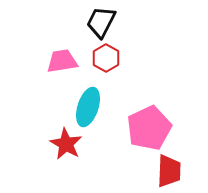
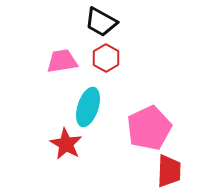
black trapezoid: rotated 88 degrees counterclockwise
